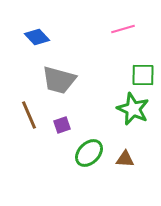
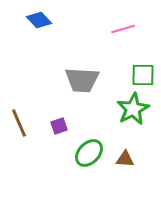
blue diamond: moved 2 px right, 17 px up
gray trapezoid: moved 23 px right; rotated 12 degrees counterclockwise
green star: rotated 20 degrees clockwise
brown line: moved 10 px left, 8 px down
purple square: moved 3 px left, 1 px down
